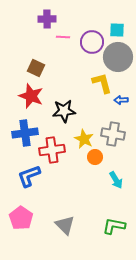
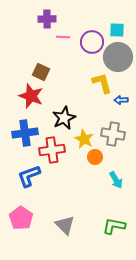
brown square: moved 5 px right, 4 px down
black star: moved 7 px down; rotated 20 degrees counterclockwise
